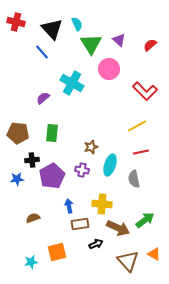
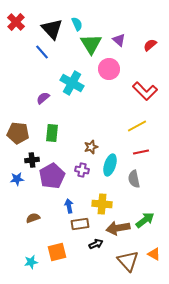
red cross: rotated 30 degrees clockwise
brown arrow: rotated 145 degrees clockwise
